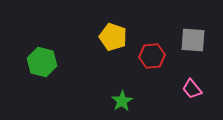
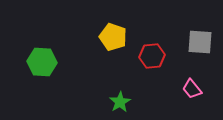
gray square: moved 7 px right, 2 px down
green hexagon: rotated 12 degrees counterclockwise
green star: moved 2 px left, 1 px down
